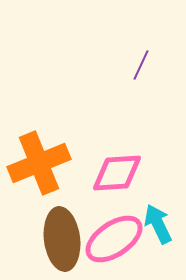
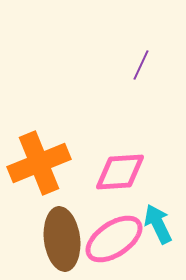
pink diamond: moved 3 px right, 1 px up
